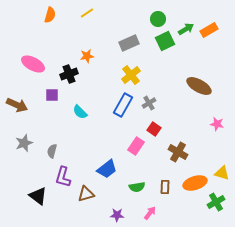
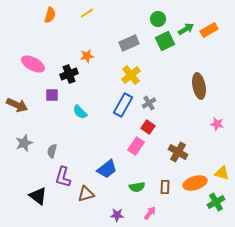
brown ellipse: rotated 50 degrees clockwise
red square: moved 6 px left, 2 px up
